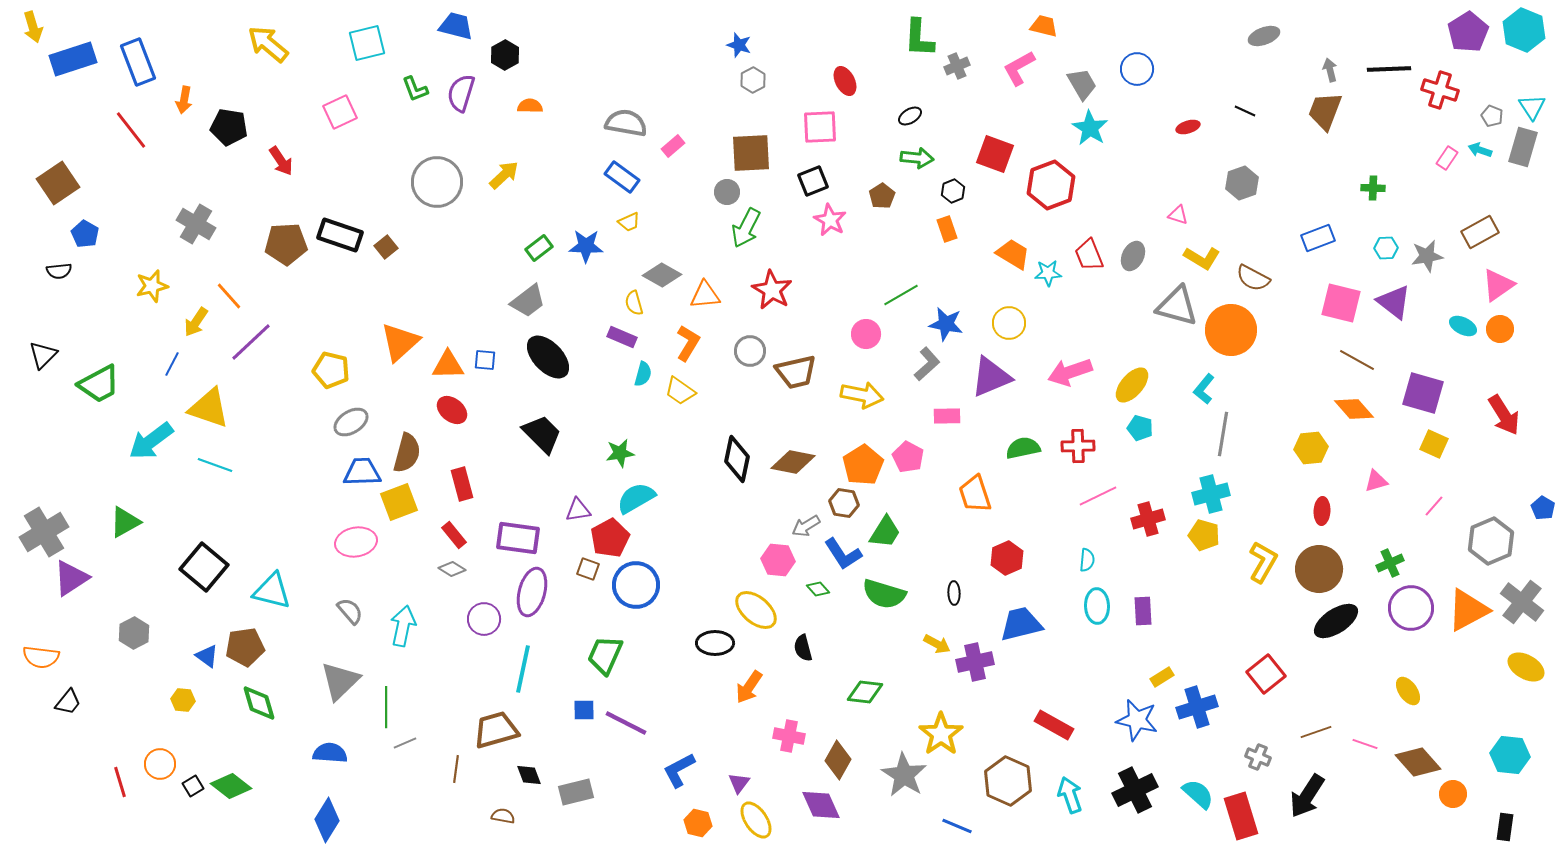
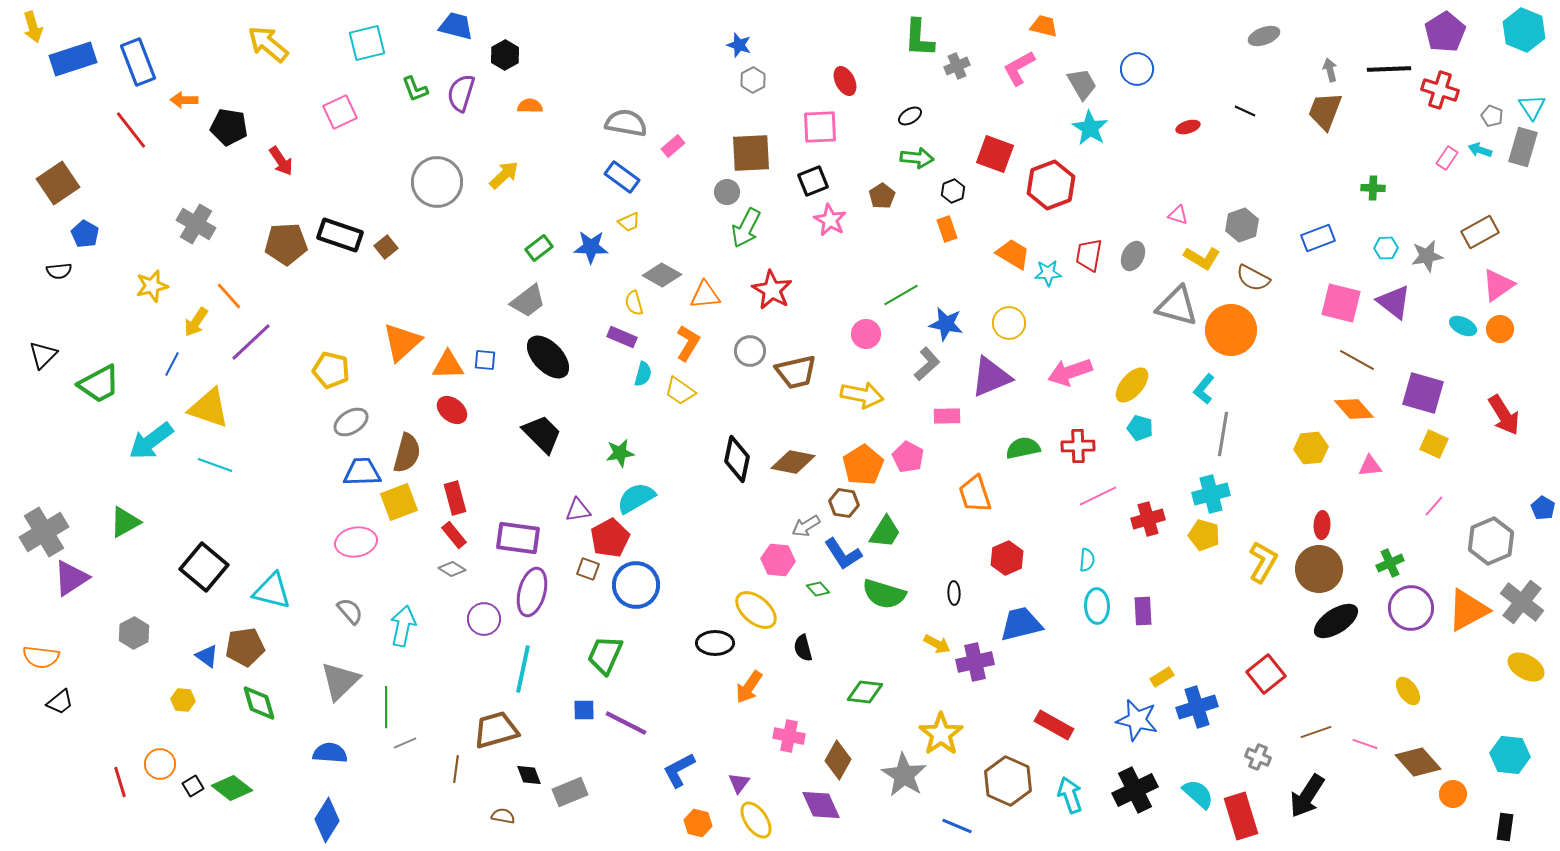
purple pentagon at (1468, 32): moved 23 px left
orange arrow at (184, 100): rotated 80 degrees clockwise
gray hexagon at (1242, 183): moved 42 px down
blue star at (586, 246): moved 5 px right, 1 px down
red trapezoid at (1089, 255): rotated 32 degrees clockwise
orange triangle at (400, 342): moved 2 px right
pink triangle at (1376, 481): moved 6 px left, 15 px up; rotated 10 degrees clockwise
red rectangle at (462, 484): moved 7 px left, 14 px down
red ellipse at (1322, 511): moved 14 px down
black trapezoid at (68, 702): moved 8 px left; rotated 12 degrees clockwise
green diamond at (231, 786): moved 1 px right, 2 px down
gray rectangle at (576, 792): moved 6 px left; rotated 8 degrees counterclockwise
